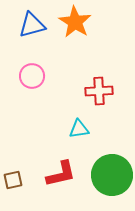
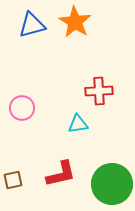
pink circle: moved 10 px left, 32 px down
cyan triangle: moved 1 px left, 5 px up
green circle: moved 9 px down
